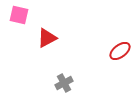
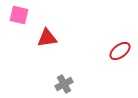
red triangle: rotated 20 degrees clockwise
gray cross: moved 1 px down
